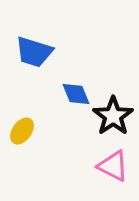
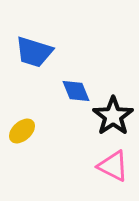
blue diamond: moved 3 px up
yellow ellipse: rotated 12 degrees clockwise
